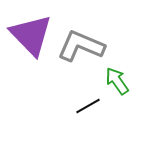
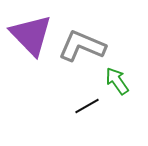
gray L-shape: moved 1 px right
black line: moved 1 px left
